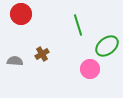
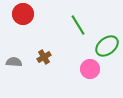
red circle: moved 2 px right
green line: rotated 15 degrees counterclockwise
brown cross: moved 2 px right, 3 px down
gray semicircle: moved 1 px left, 1 px down
